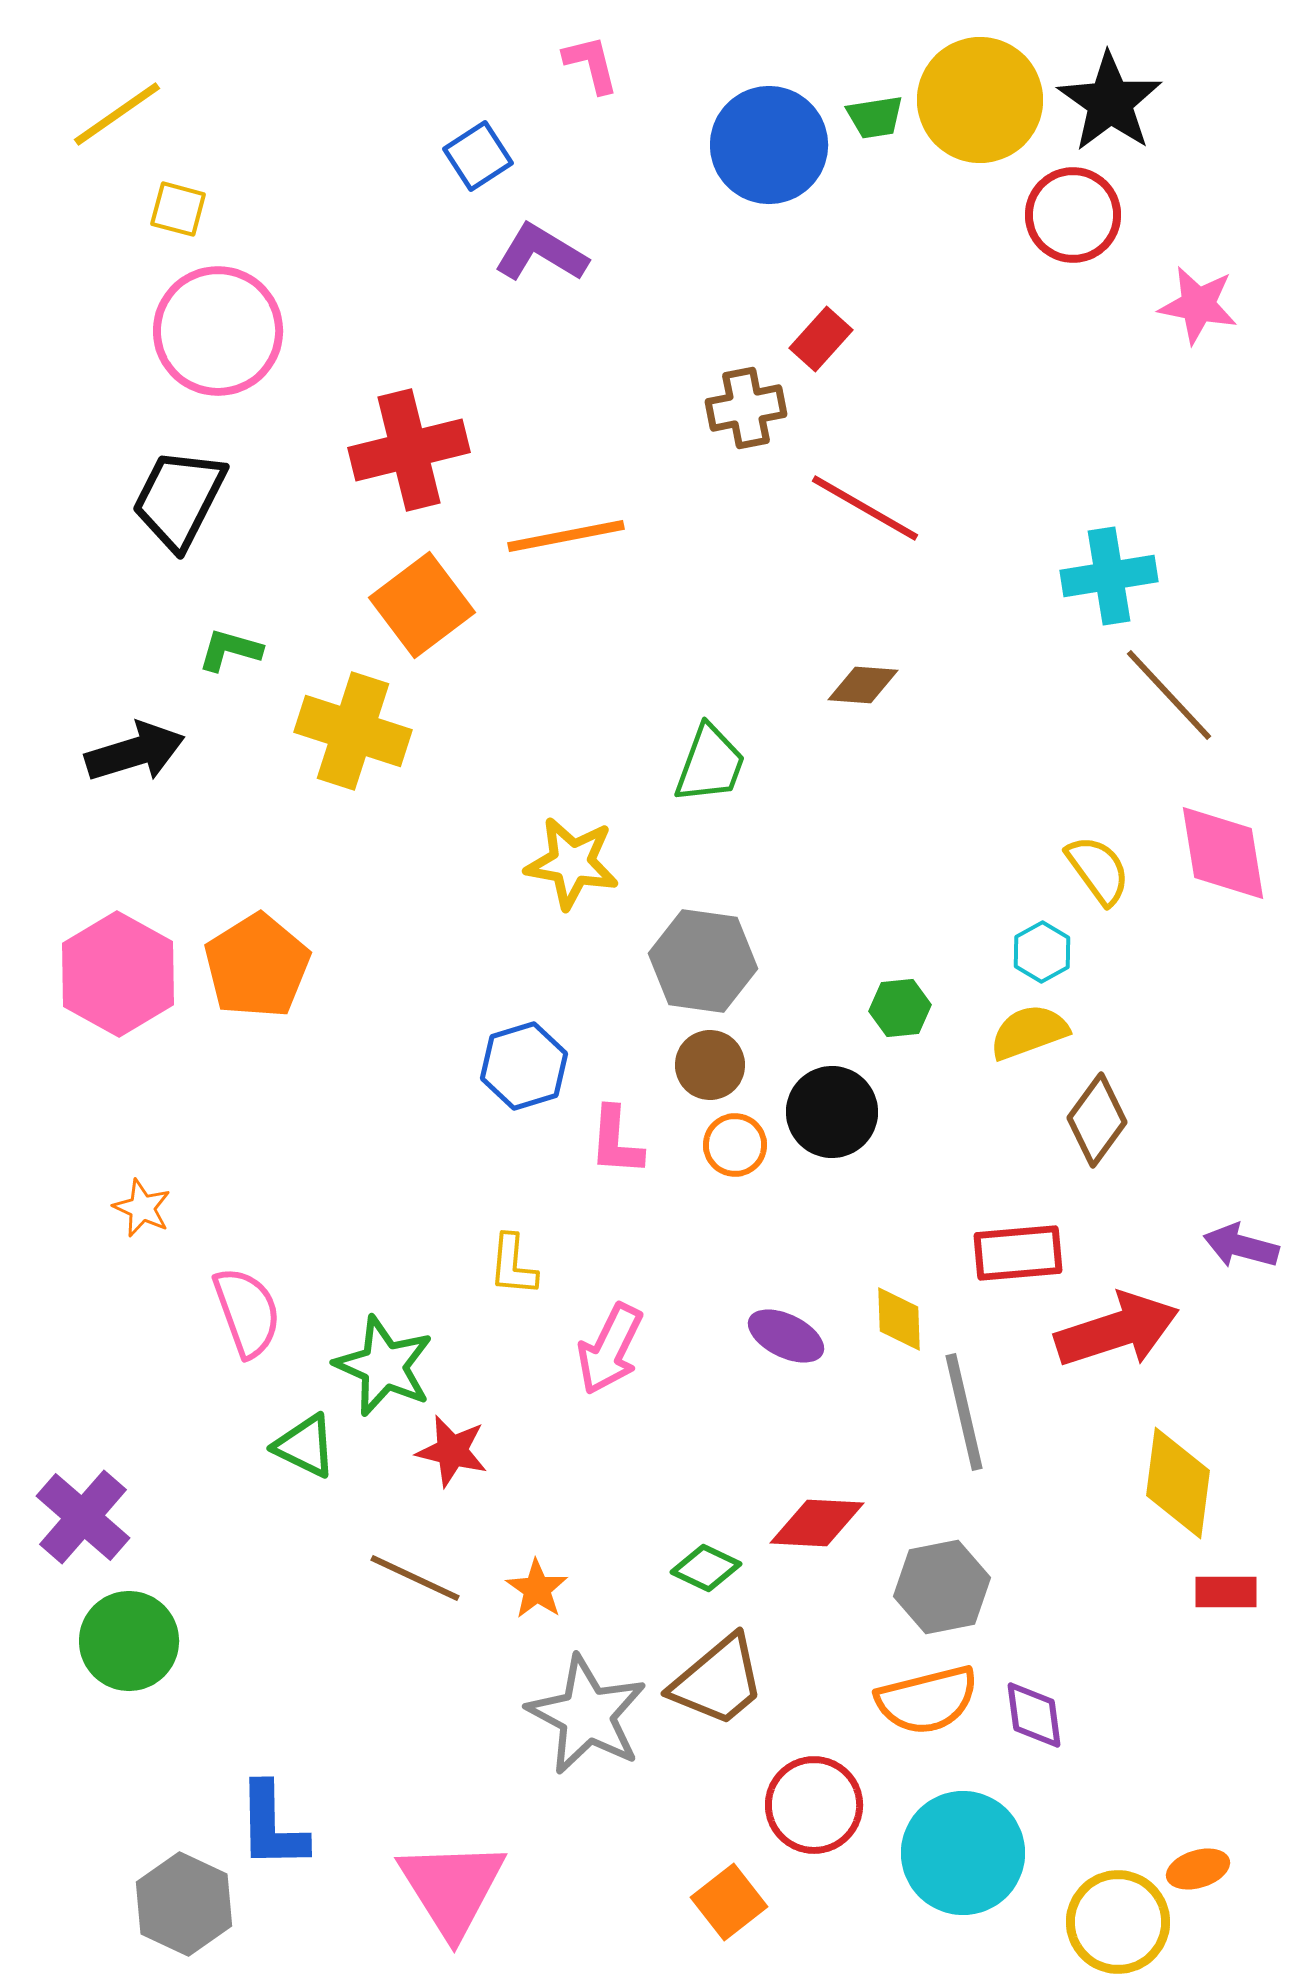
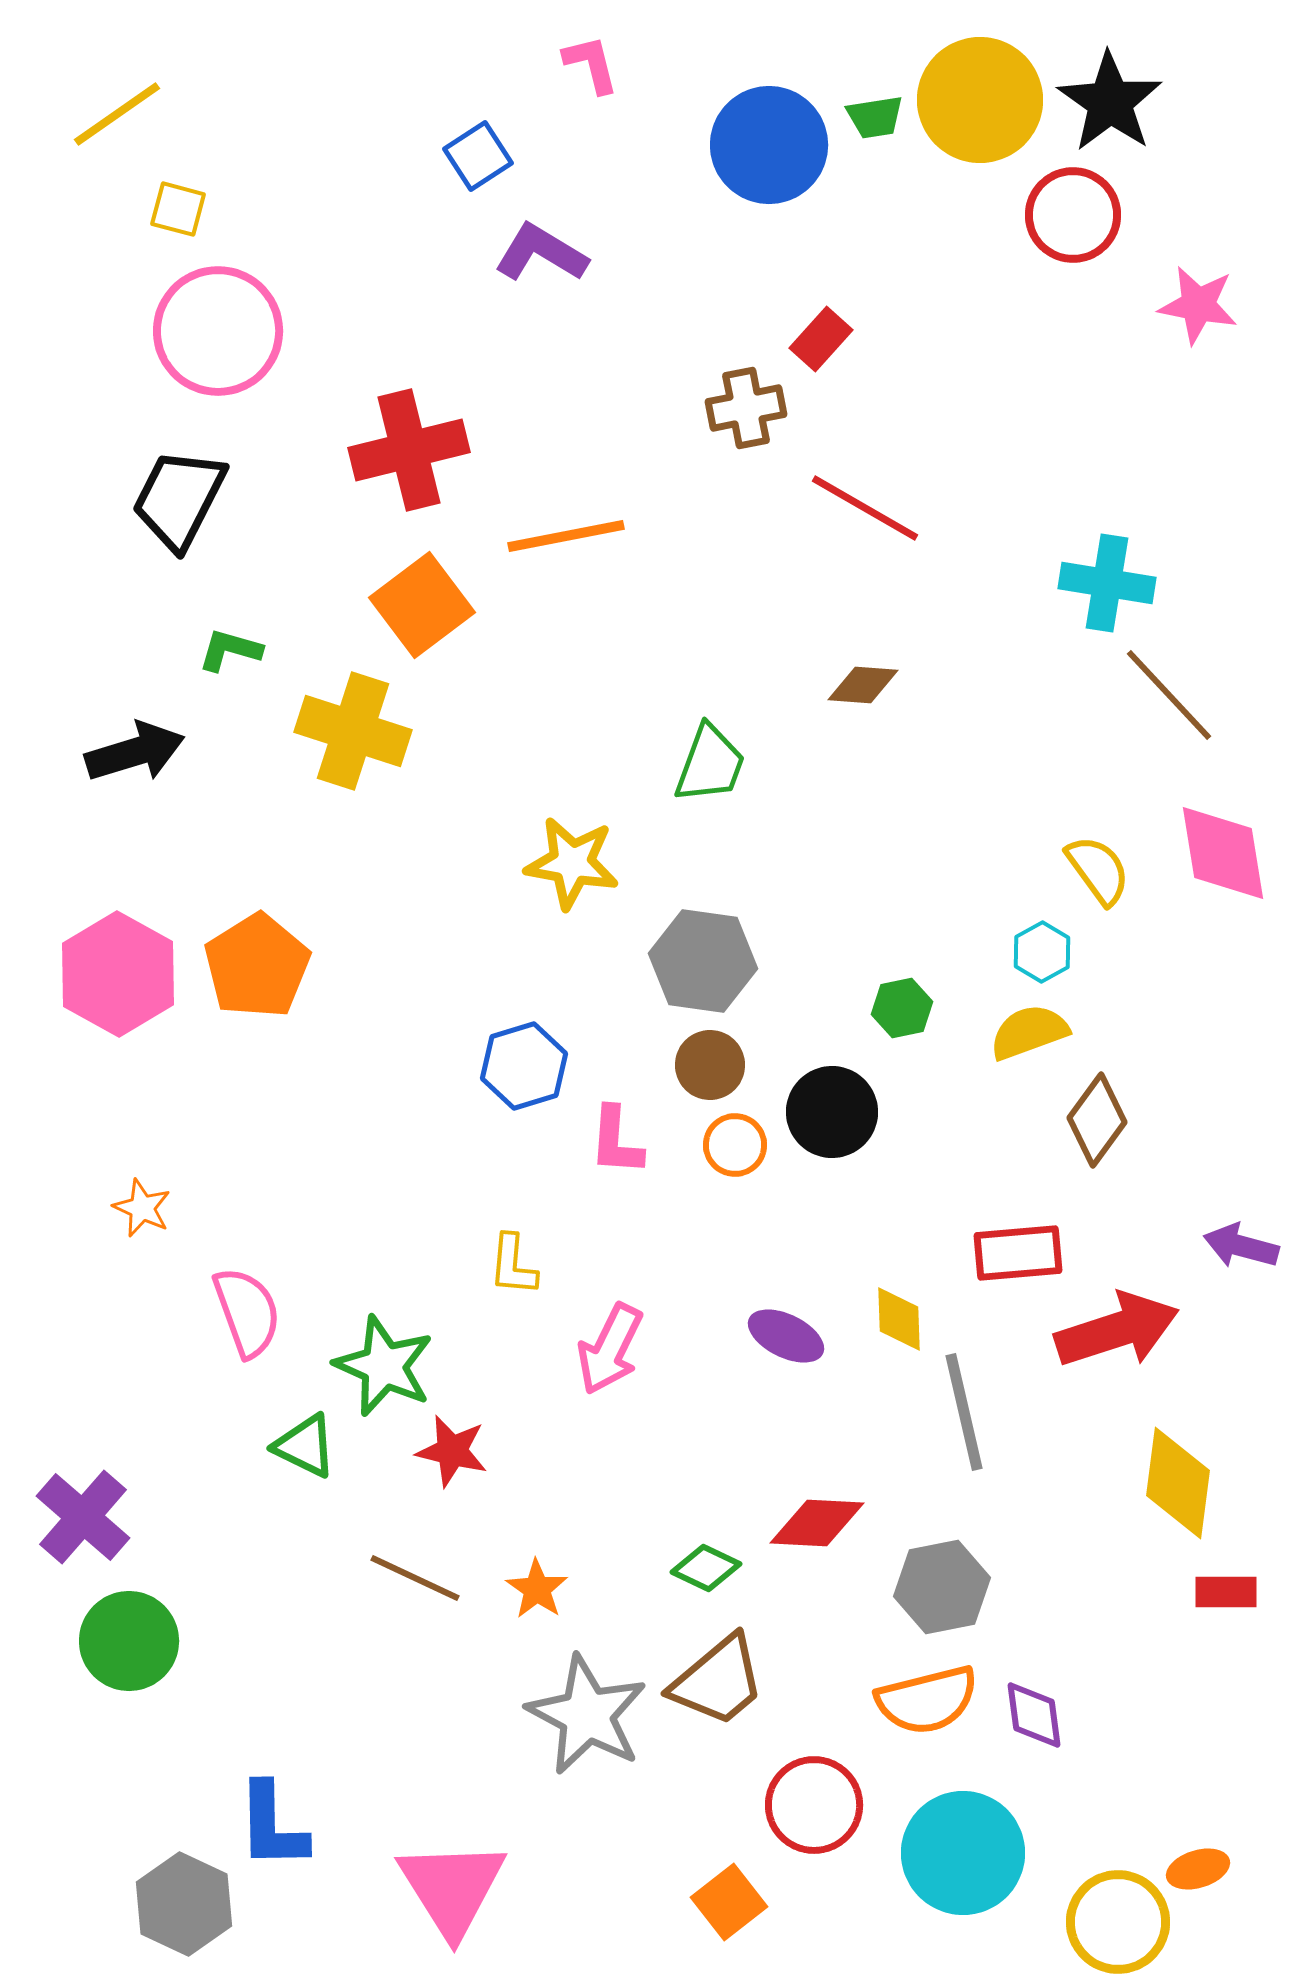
cyan cross at (1109, 576): moved 2 px left, 7 px down; rotated 18 degrees clockwise
green hexagon at (900, 1008): moved 2 px right; rotated 6 degrees counterclockwise
